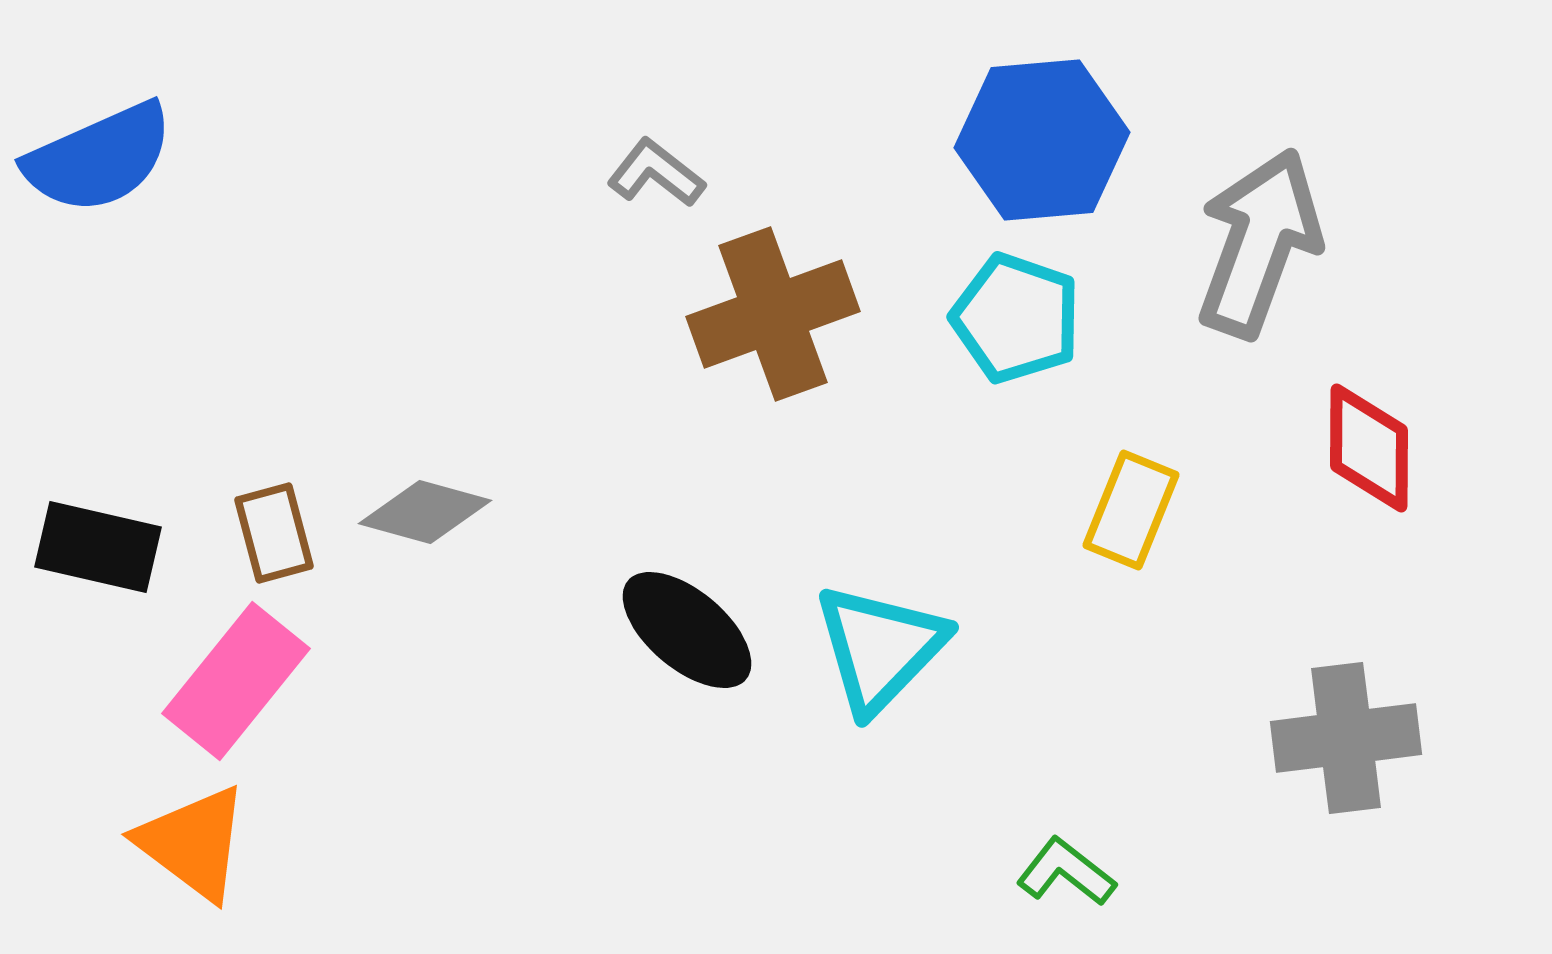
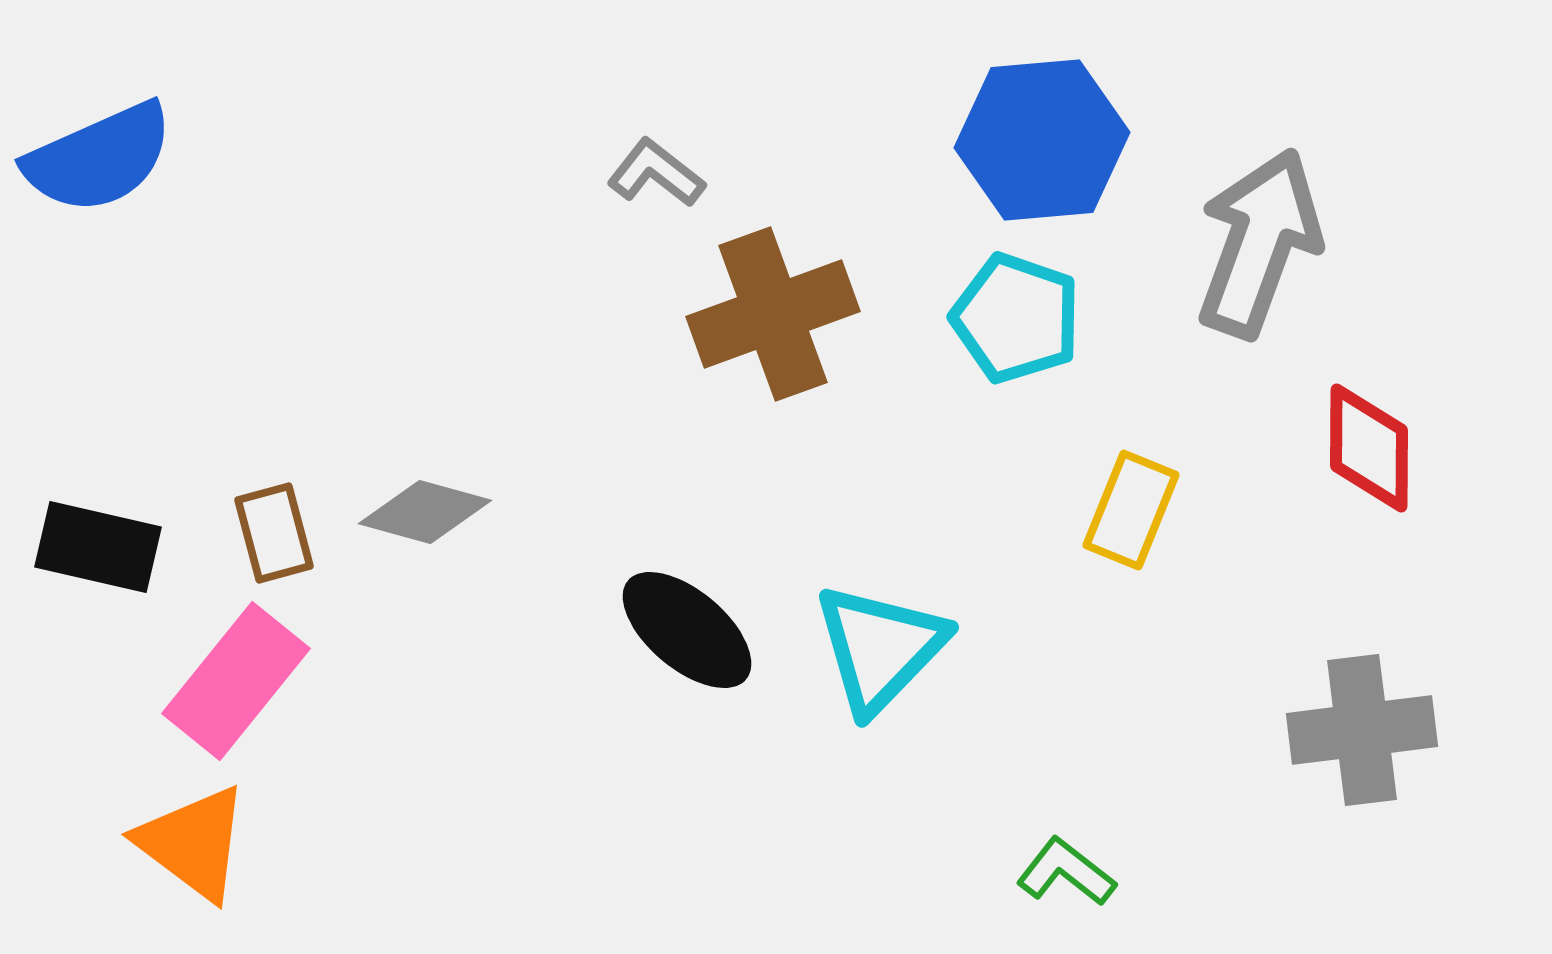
gray cross: moved 16 px right, 8 px up
